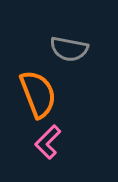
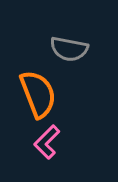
pink L-shape: moved 1 px left
